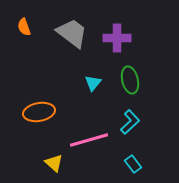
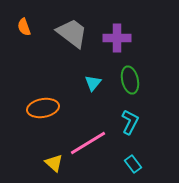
orange ellipse: moved 4 px right, 4 px up
cyan L-shape: rotated 20 degrees counterclockwise
pink line: moved 1 px left, 3 px down; rotated 15 degrees counterclockwise
